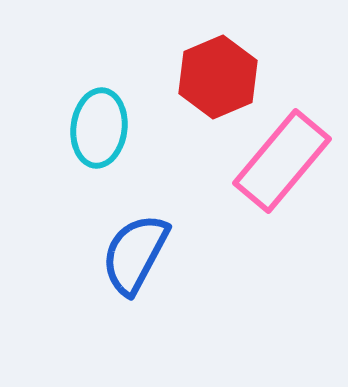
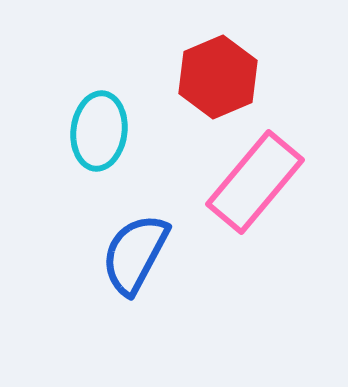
cyan ellipse: moved 3 px down
pink rectangle: moved 27 px left, 21 px down
